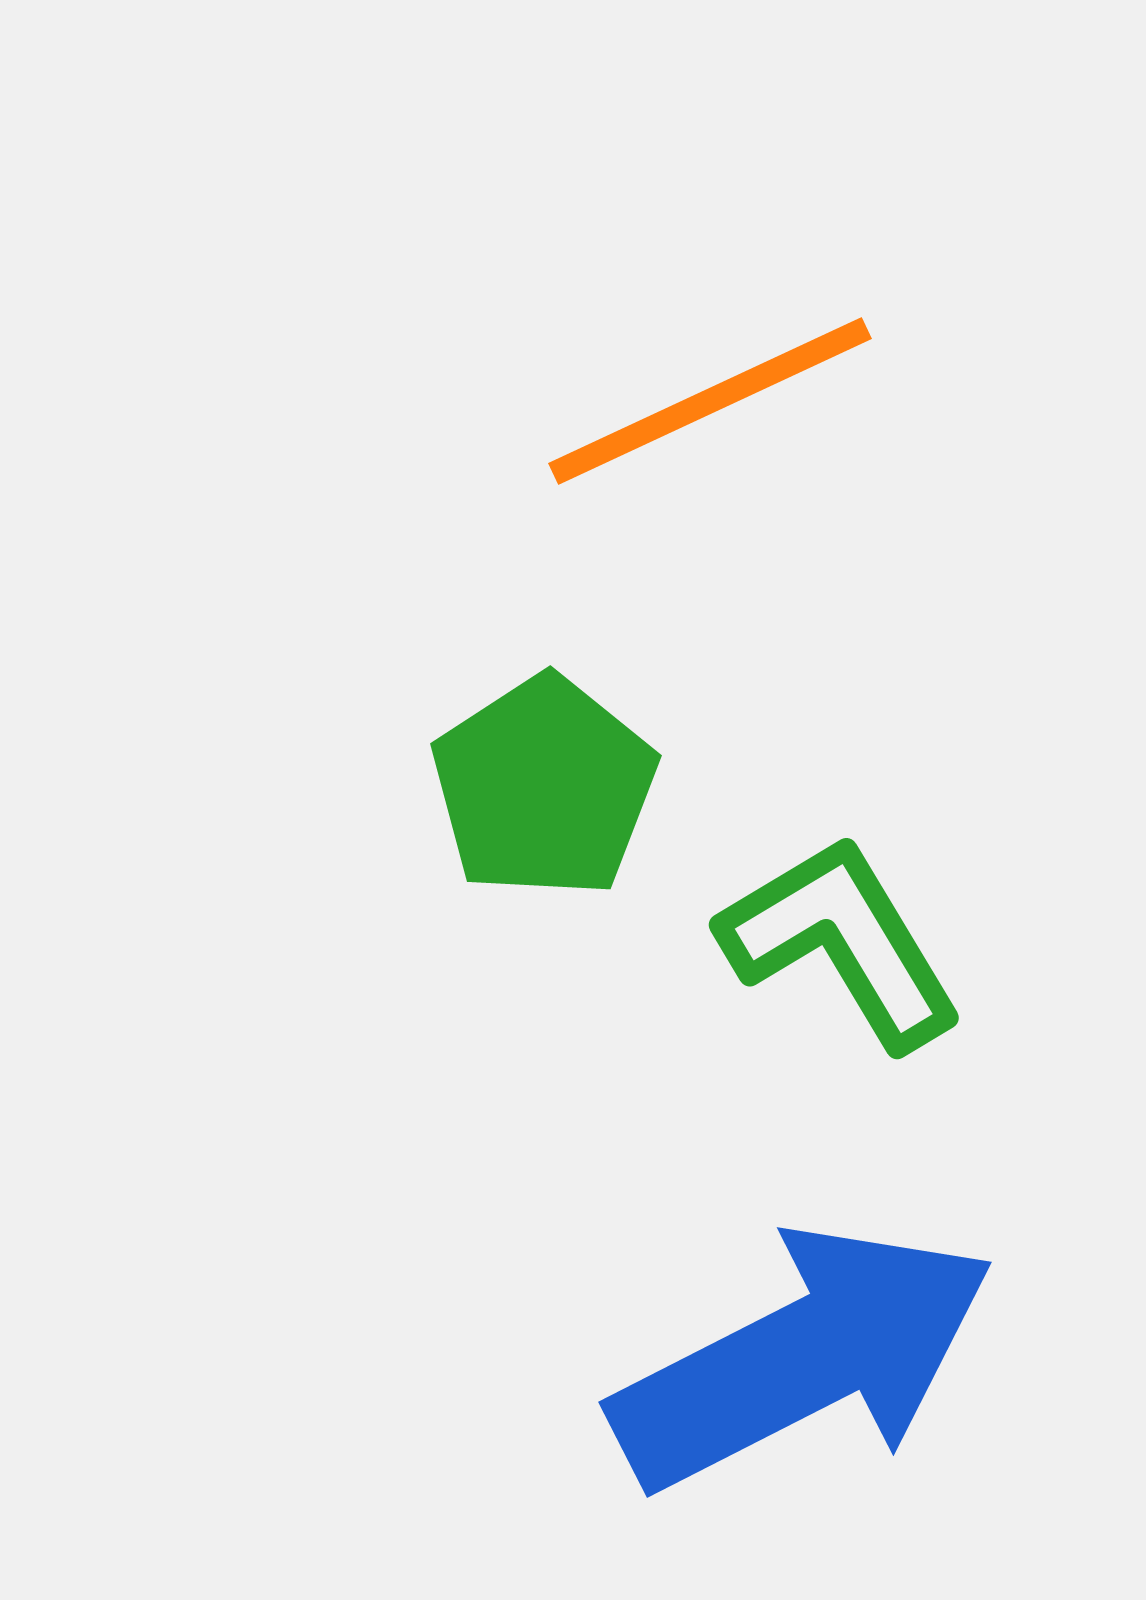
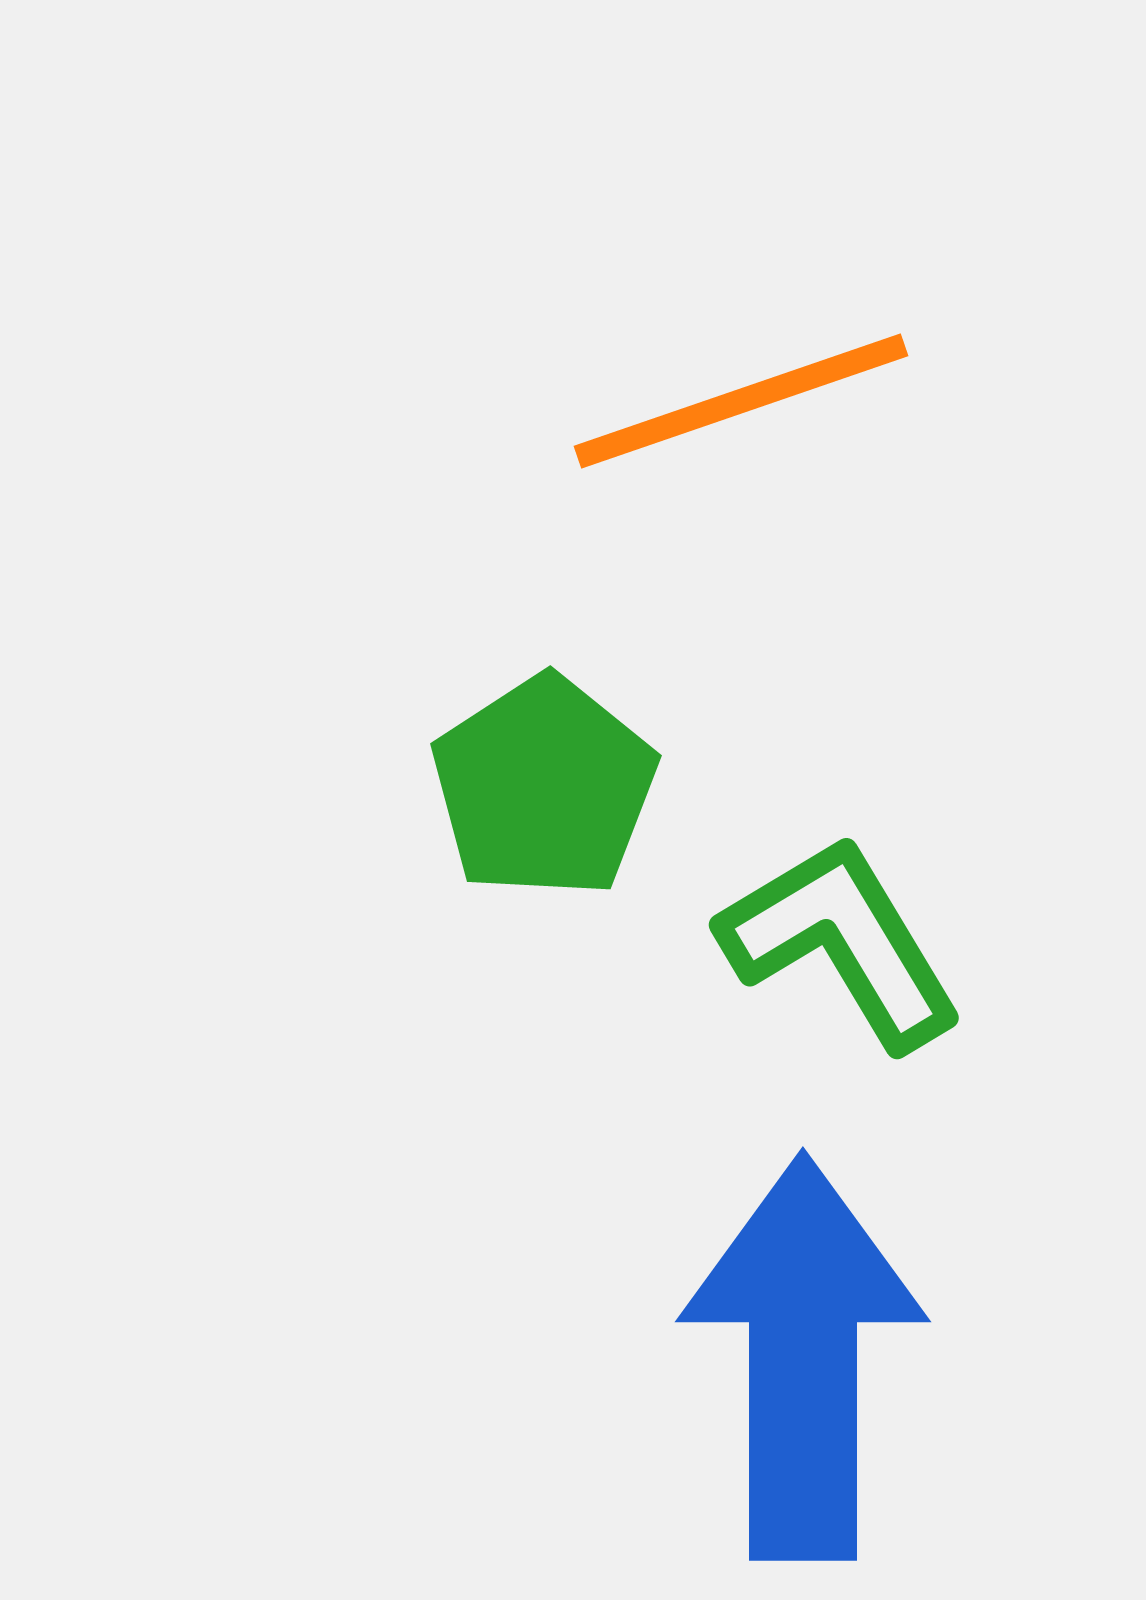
orange line: moved 31 px right; rotated 6 degrees clockwise
blue arrow: rotated 63 degrees counterclockwise
